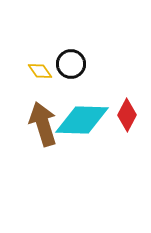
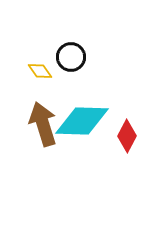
black circle: moved 7 px up
red diamond: moved 21 px down
cyan diamond: moved 1 px down
